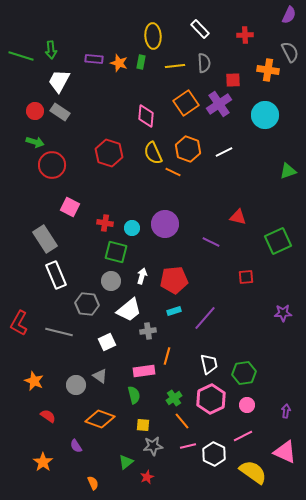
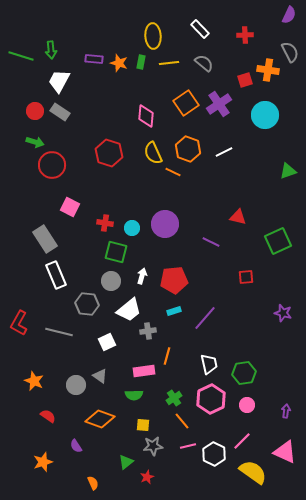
gray semicircle at (204, 63): rotated 48 degrees counterclockwise
yellow line at (175, 66): moved 6 px left, 3 px up
red square at (233, 80): moved 12 px right; rotated 14 degrees counterclockwise
purple star at (283, 313): rotated 18 degrees clockwise
green semicircle at (134, 395): rotated 102 degrees clockwise
pink line at (243, 436): moved 1 px left, 5 px down; rotated 18 degrees counterclockwise
orange star at (43, 462): rotated 18 degrees clockwise
